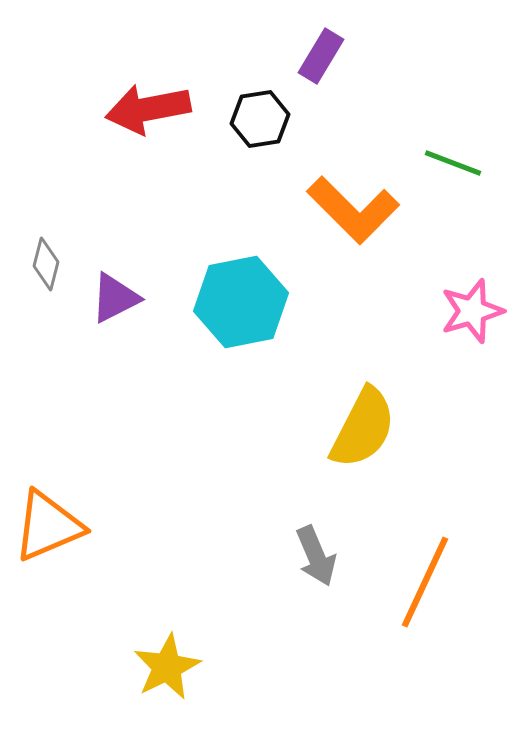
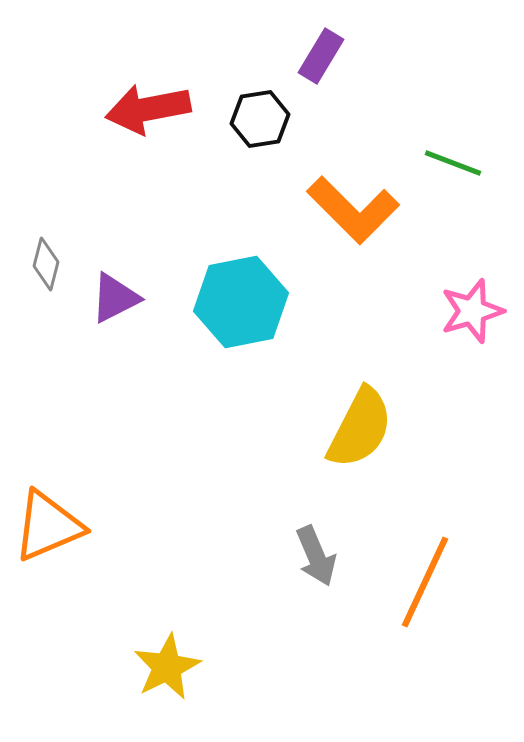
yellow semicircle: moved 3 px left
